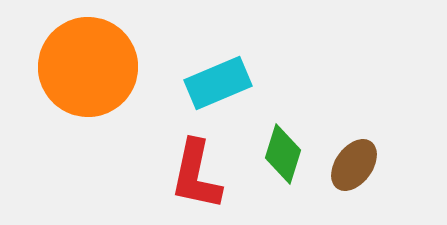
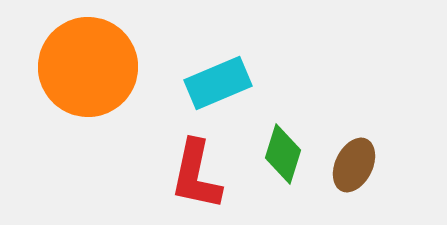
brown ellipse: rotated 10 degrees counterclockwise
